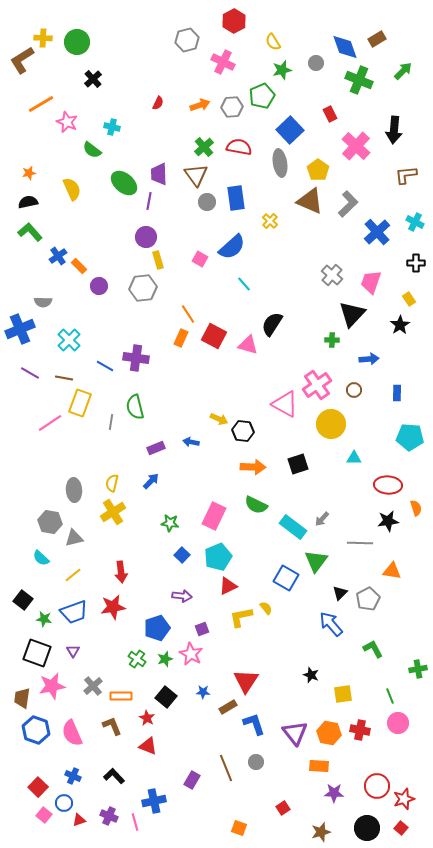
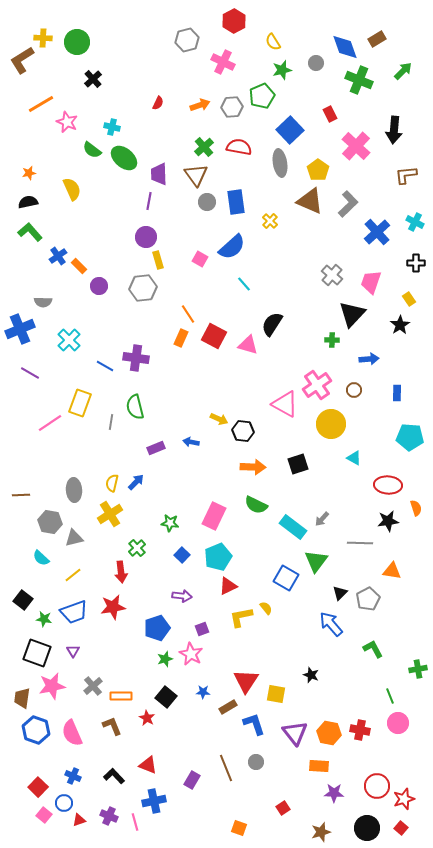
green ellipse at (124, 183): moved 25 px up
blue rectangle at (236, 198): moved 4 px down
brown line at (64, 378): moved 43 px left, 117 px down; rotated 12 degrees counterclockwise
cyan triangle at (354, 458): rotated 28 degrees clockwise
blue arrow at (151, 481): moved 15 px left, 1 px down
yellow cross at (113, 512): moved 3 px left, 2 px down
green cross at (137, 659): moved 111 px up; rotated 12 degrees clockwise
yellow square at (343, 694): moved 67 px left; rotated 18 degrees clockwise
red triangle at (148, 746): moved 19 px down
